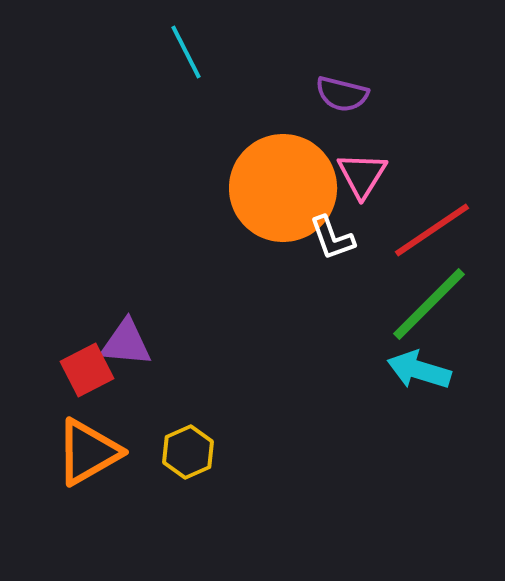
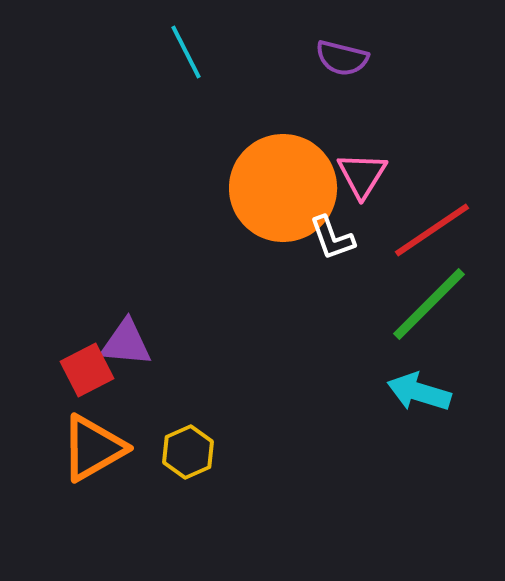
purple semicircle: moved 36 px up
cyan arrow: moved 22 px down
orange triangle: moved 5 px right, 4 px up
